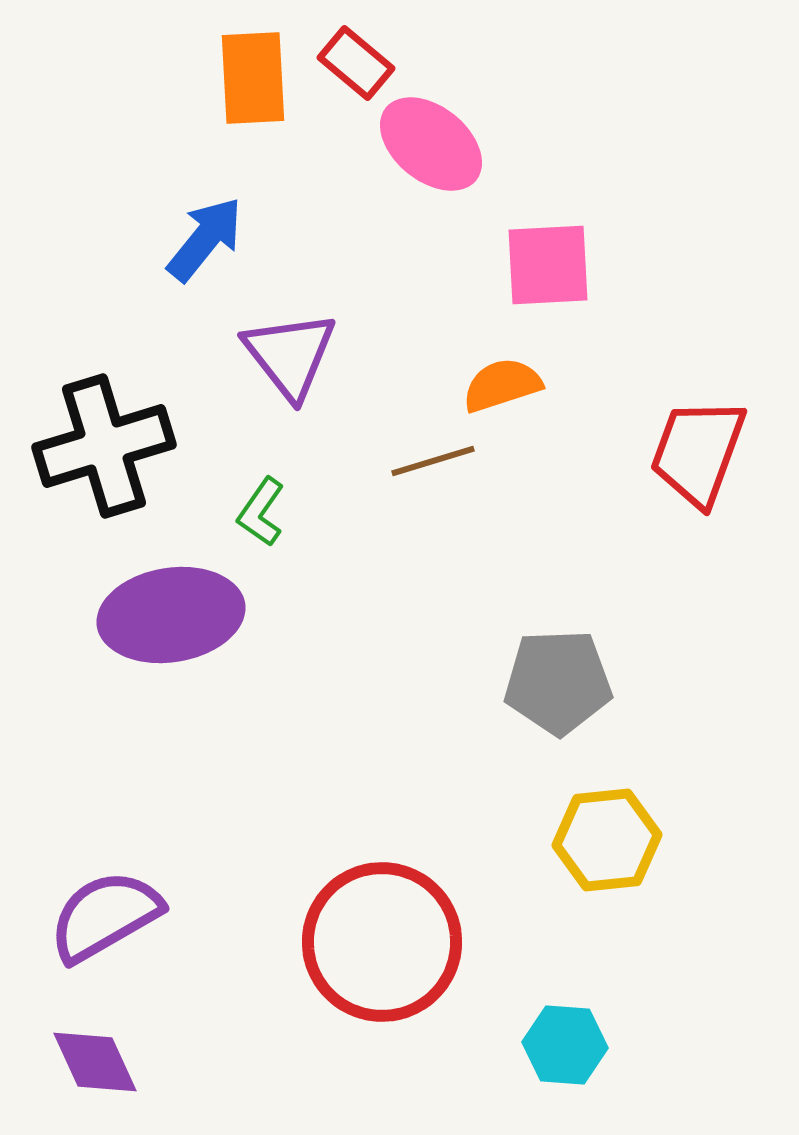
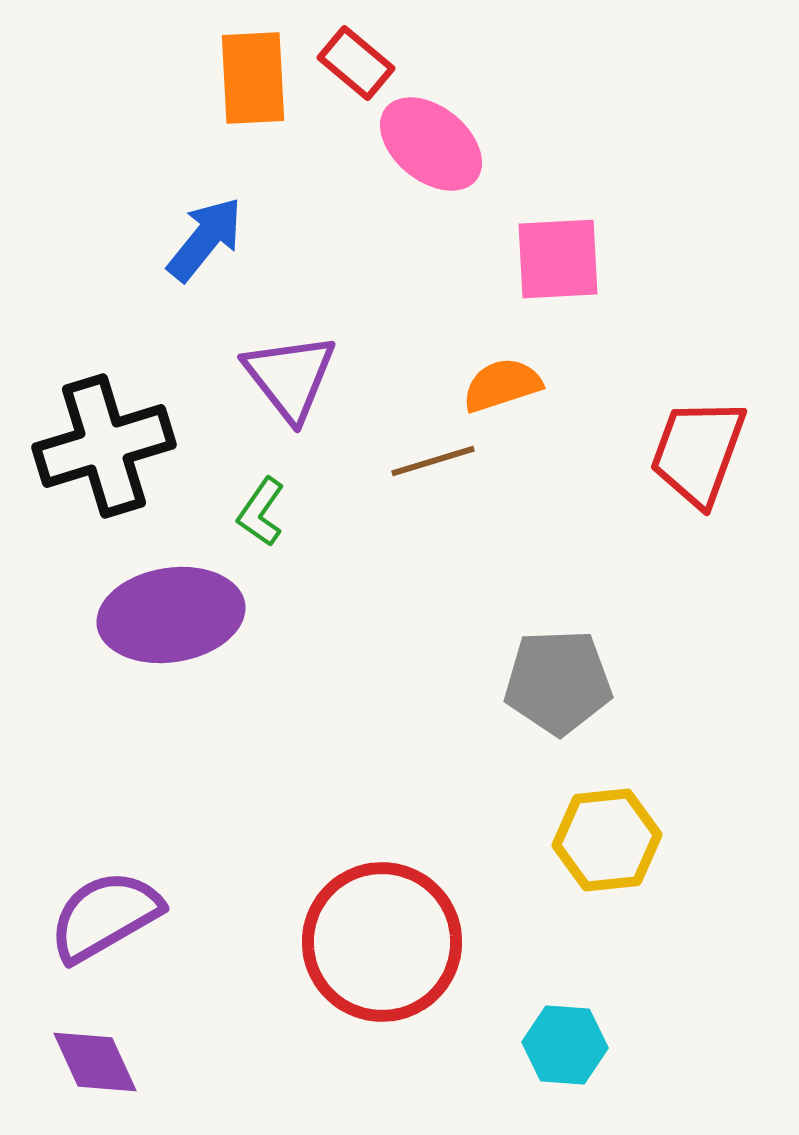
pink square: moved 10 px right, 6 px up
purple triangle: moved 22 px down
